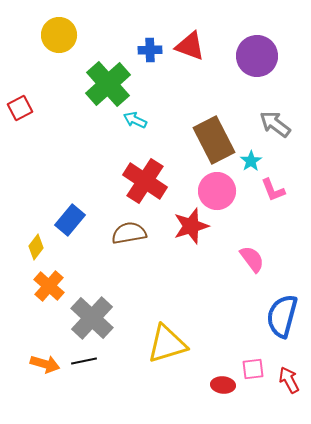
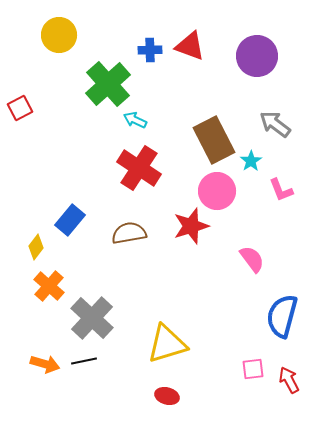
red cross: moved 6 px left, 13 px up
pink L-shape: moved 8 px right
red ellipse: moved 56 px left, 11 px down; rotated 10 degrees clockwise
